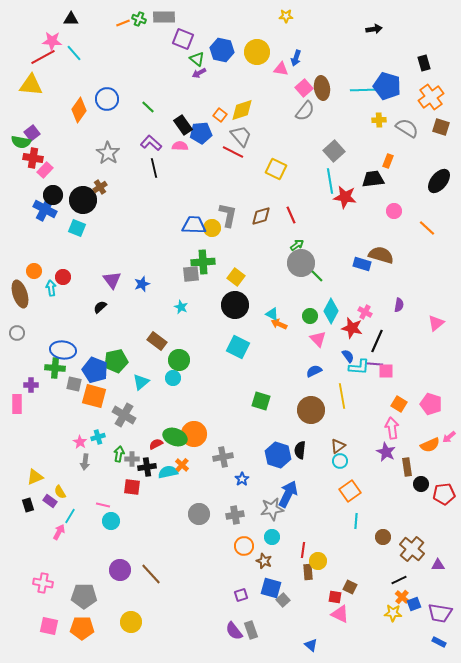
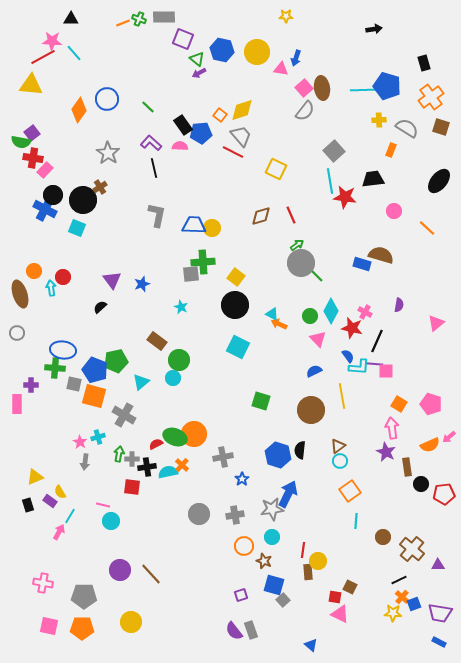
orange rectangle at (388, 161): moved 3 px right, 11 px up
gray L-shape at (228, 215): moved 71 px left
blue square at (271, 588): moved 3 px right, 3 px up
